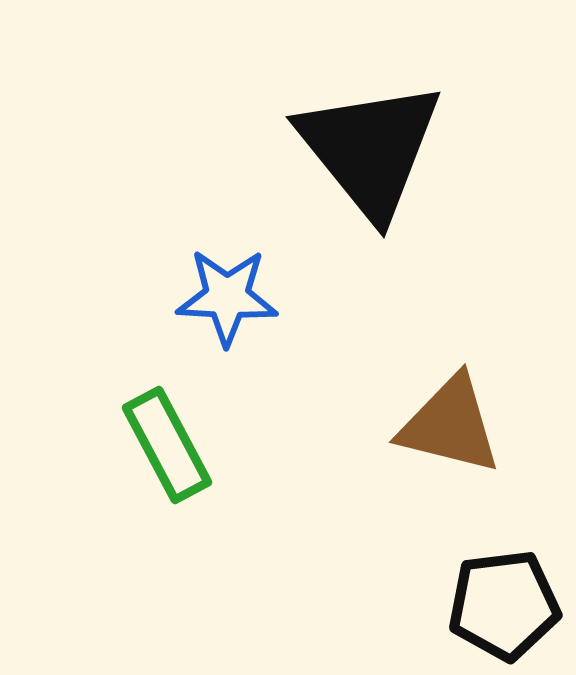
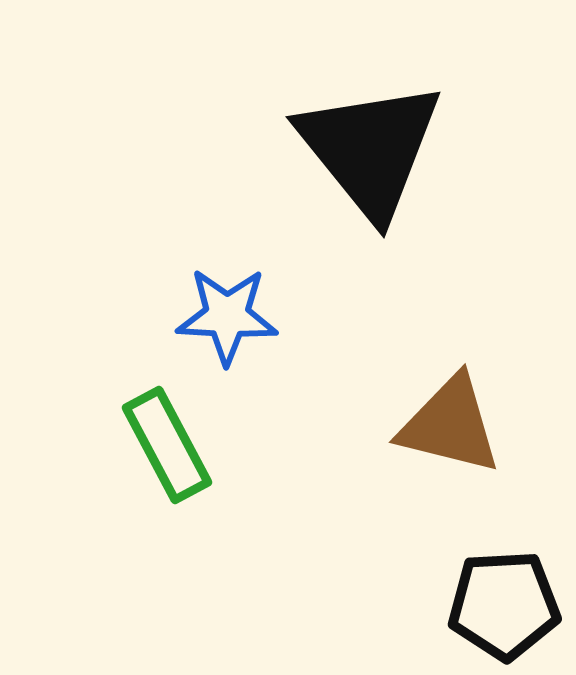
blue star: moved 19 px down
black pentagon: rotated 4 degrees clockwise
